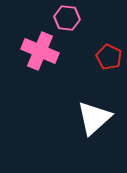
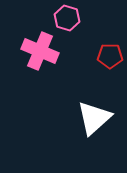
pink hexagon: rotated 10 degrees clockwise
red pentagon: moved 1 px right, 1 px up; rotated 25 degrees counterclockwise
